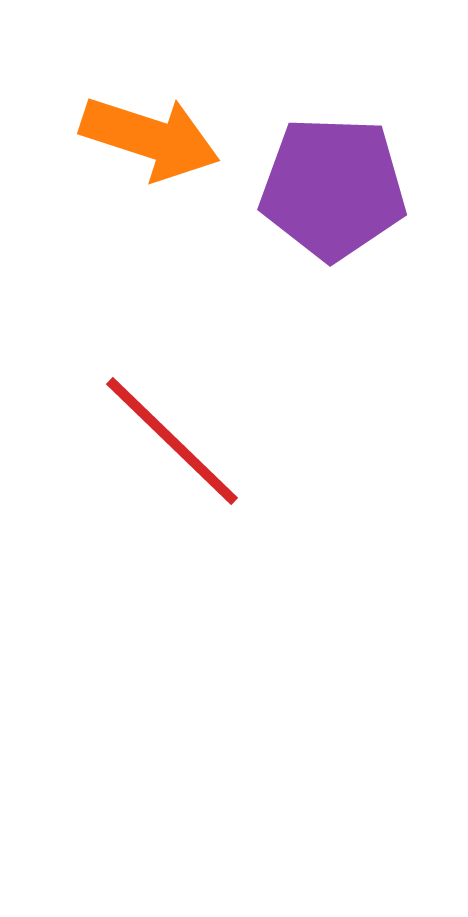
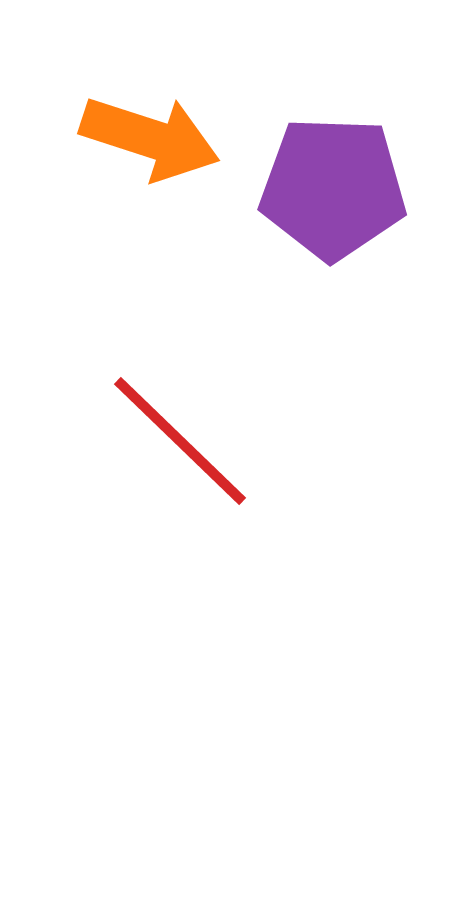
red line: moved 8 px right
